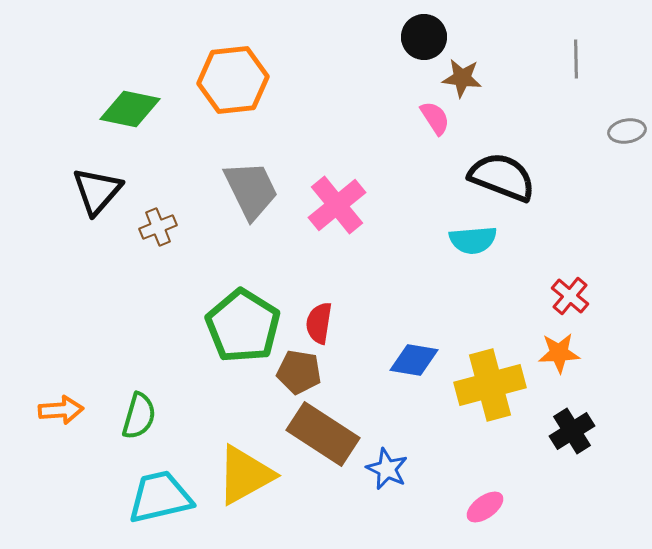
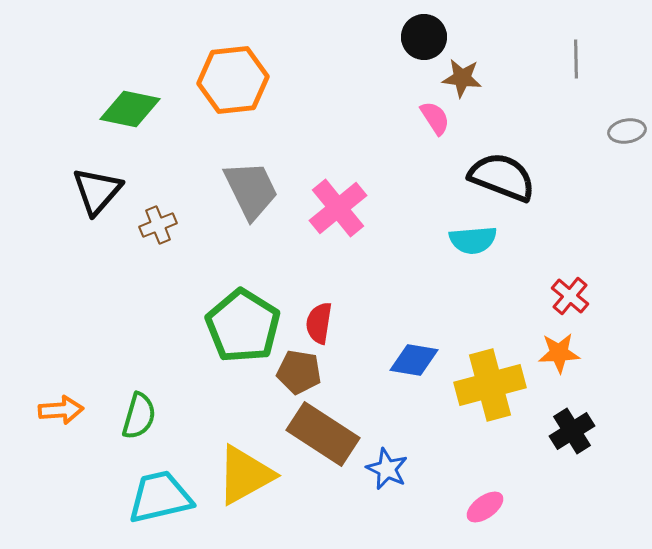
pink cross: moved 1 px right, 3 px down
brown cross: moved 2 px up
